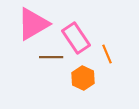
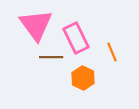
pink triangle: moved 3 px right, 1 px down; rotated 36 degrees counterclockwise
pink rectangle: rotated 8 degrees clockwise
orange line: moved 5 px right, 2 px up
